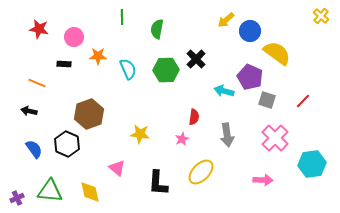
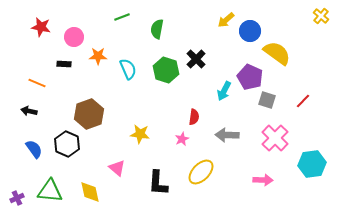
green line: rotated 70 degrees clockwise
red star: moved 2 px right, 2 px up
green hexagon: rotated 20 degrees clockwise
cyan arrow: rotated 78 degrees counterclockwise
gray arrow: rotated 100 degrees clockwise
